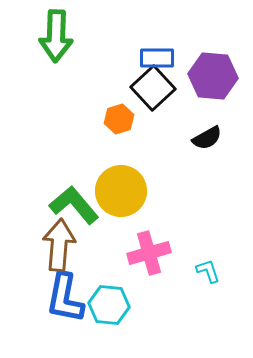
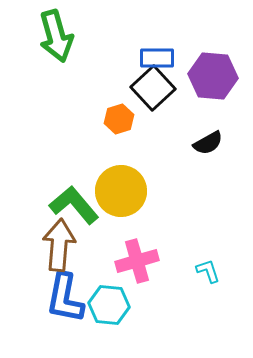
green arrow: rotated 18 degrees counterclockwise
black semicircle: moved 1 px right, 5 px down
pink cross: moved 12 px left, 8 px down
